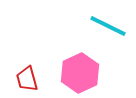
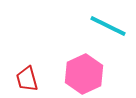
pink hexagon: moved 4 px right, 1 px down
